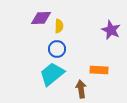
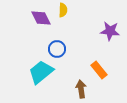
purple diamond: rotated 65 degrees clockwise
yellow semicircle: moved 4 px right, 16 px up
purple star: moved 1 px left, 1 px down; rotated 18 degrees counterclockwise
orange rectangle: rotated 48 degrees clockwise
cyan trapezoid: moved 11 px left, 2 px up
